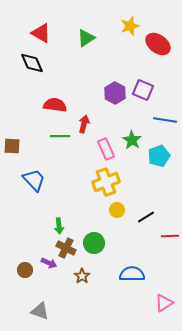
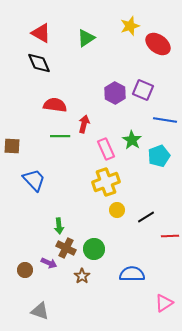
black diamond: moved 7 px right
green circle: moved 6 px down
